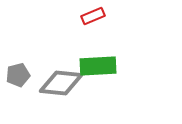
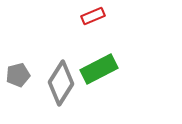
green rectangle: moved 1 px right, 3 px down; rotated 24 degrees counterclockwise
gray diamond: rotated 63 degrees counterclockwise
